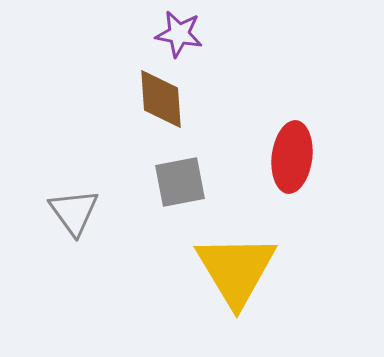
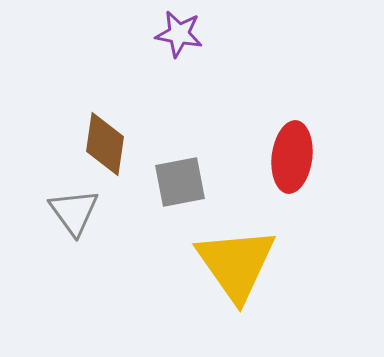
brown diamond: moved 56 px left, 45 px down; rotated 12 degrees clockwise
yellow triangle: moved 6 px up; rotated 4 degrees counterclockwise
